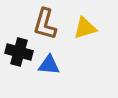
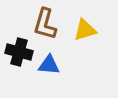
yellow triangle: moved 2 px down
